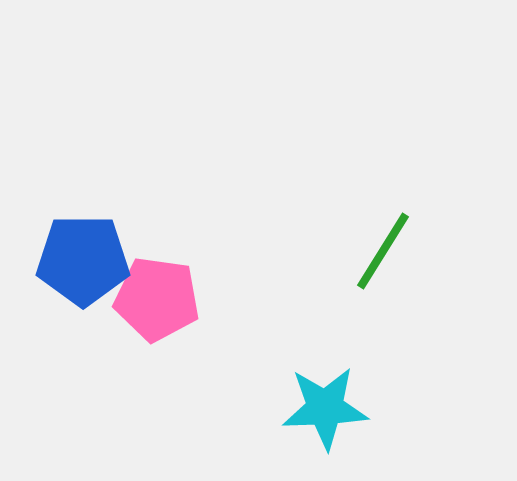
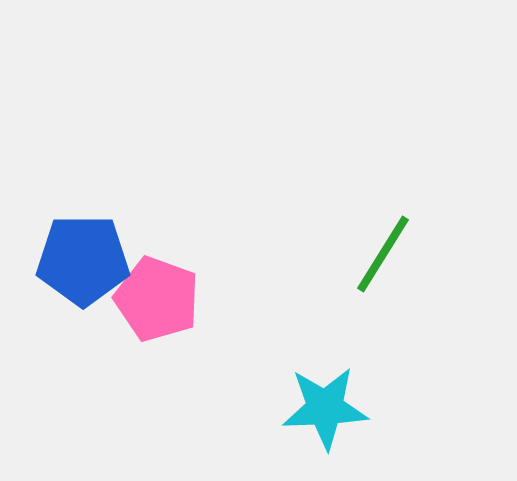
green line: moved 3 px down
pink pentagon: rotated 12 degrees clockwise
